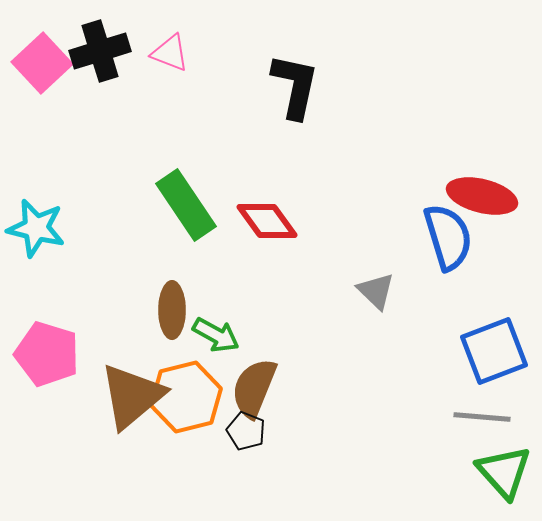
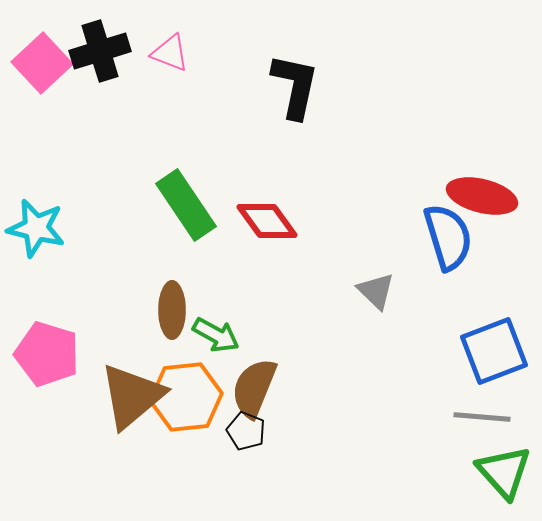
orange hexagon: rotated 8 degrees clockwise
